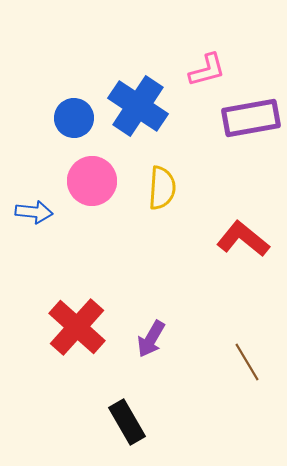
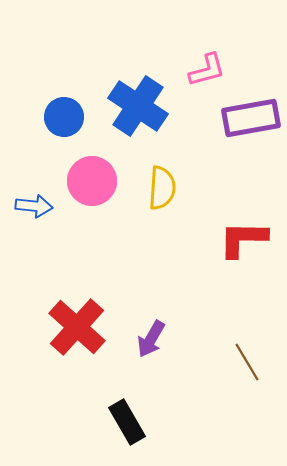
blue circle: moved 10 px left, 1 px up
blue arrow: moved 6 px up
red L-shape: rotated 38 degrees counterclockwise
